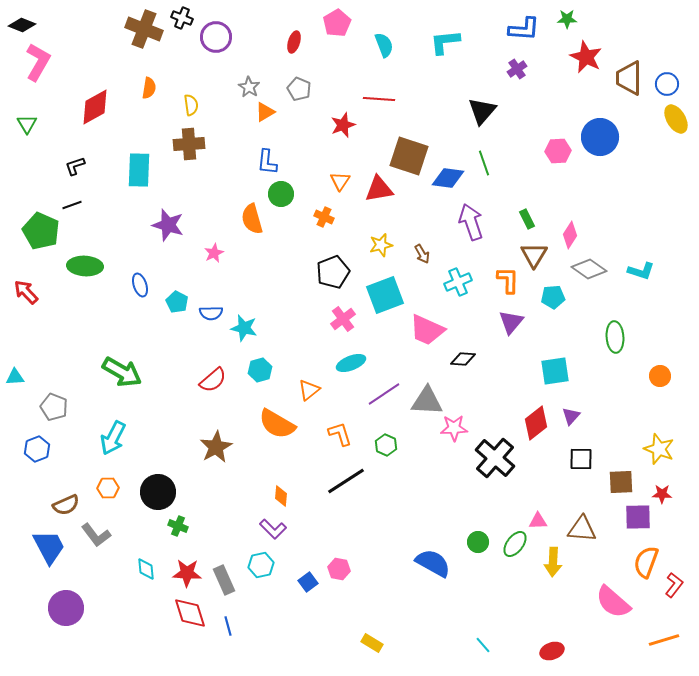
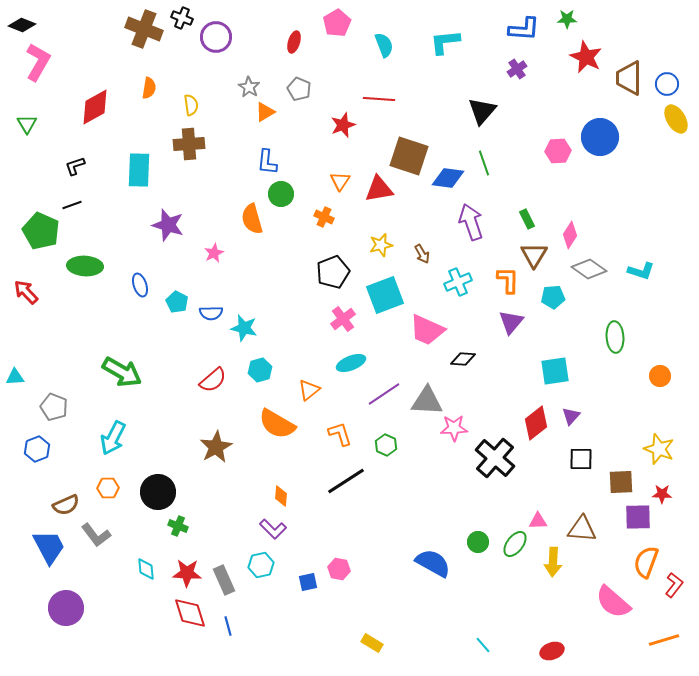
blue square at (308, 582): rotated 24 degrees clockwise
